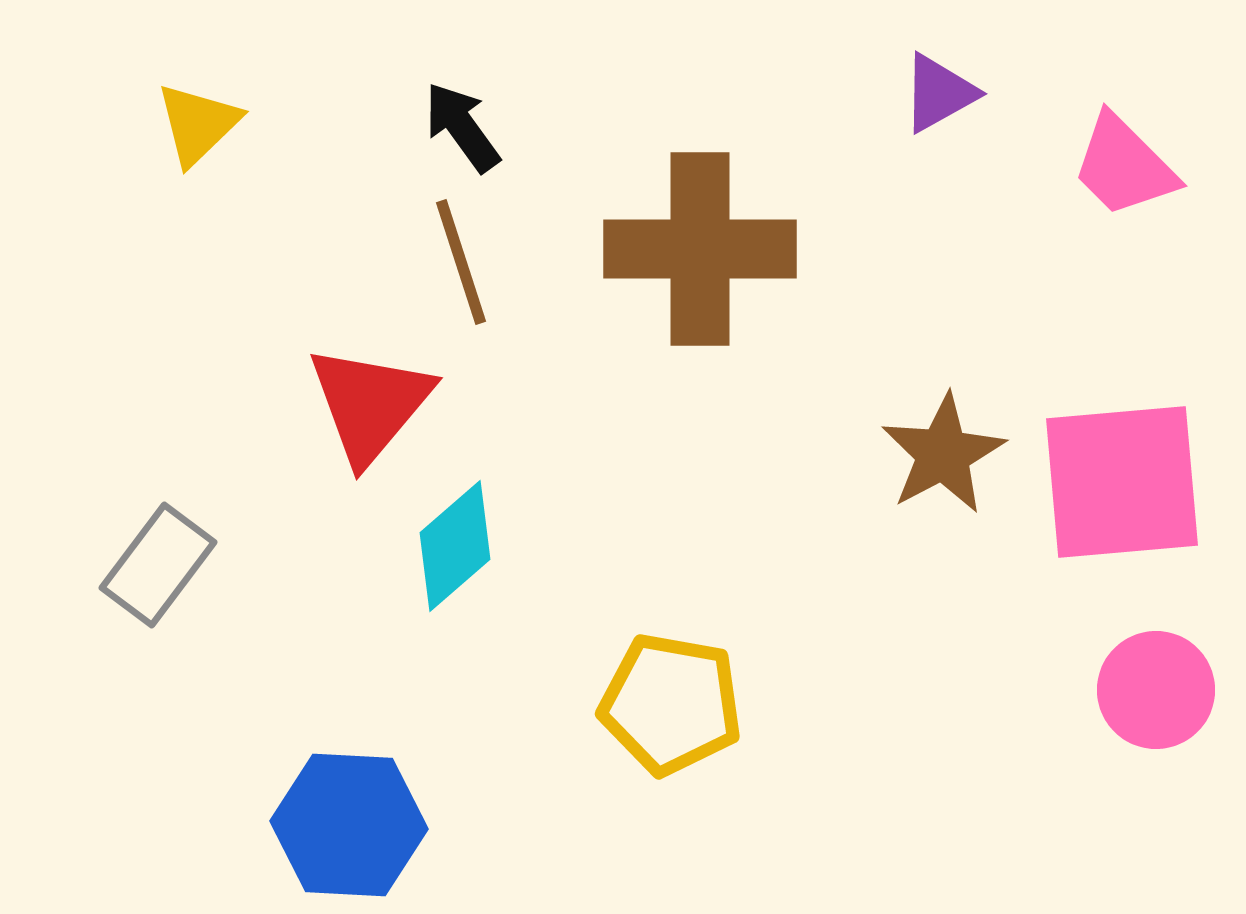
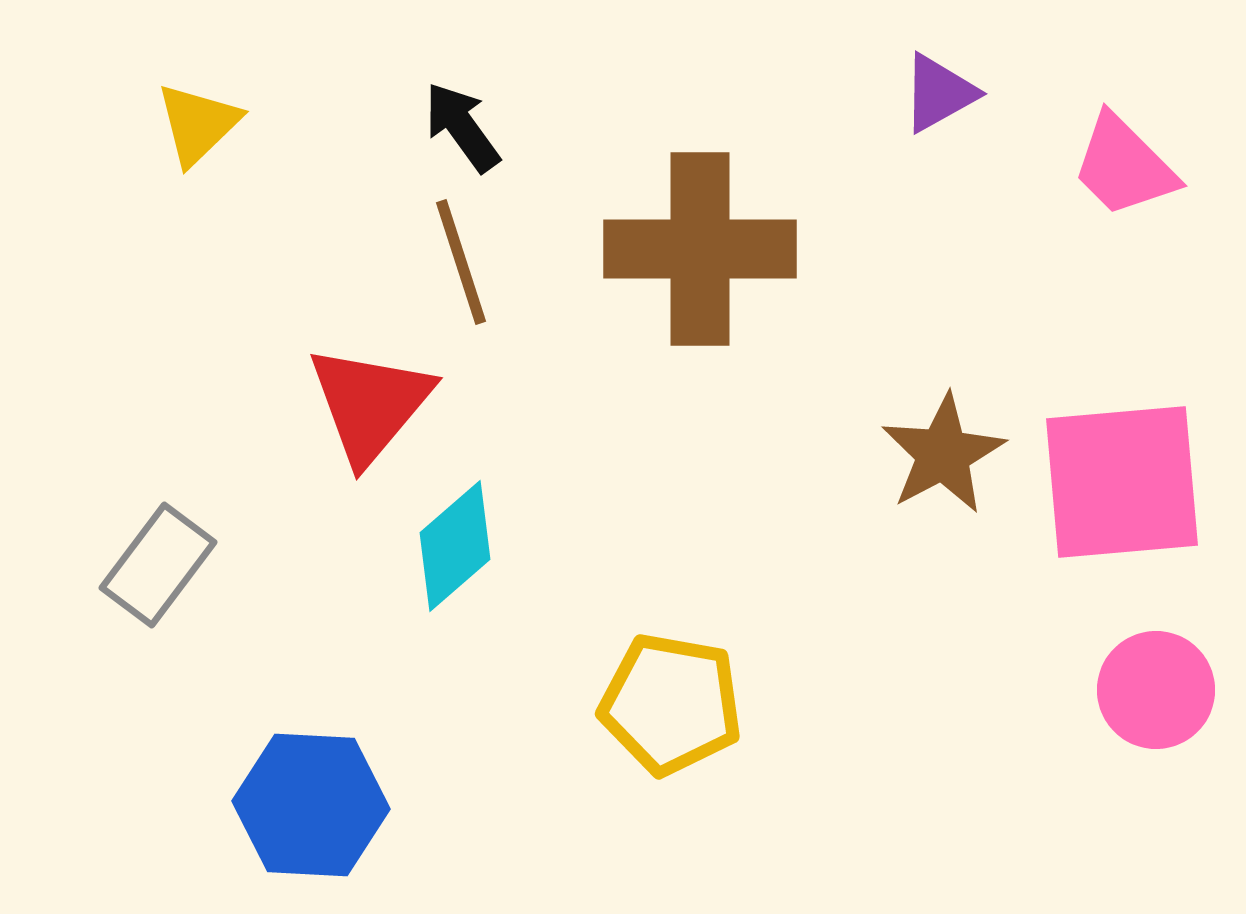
blue hexagon: moved 38 px left, 20 px up
